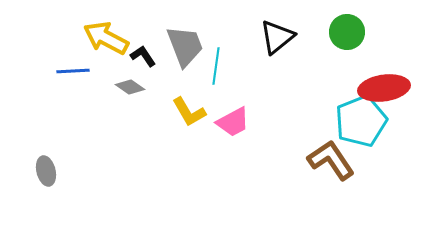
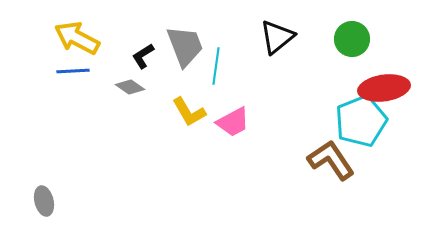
green circle: moved 5 px right, 7 px down
yellow arrow: moved 29 px left
black L-shape: rotated 88 degrees counterclockwise
gray ellipse: moved 2 px left, 30 px down
